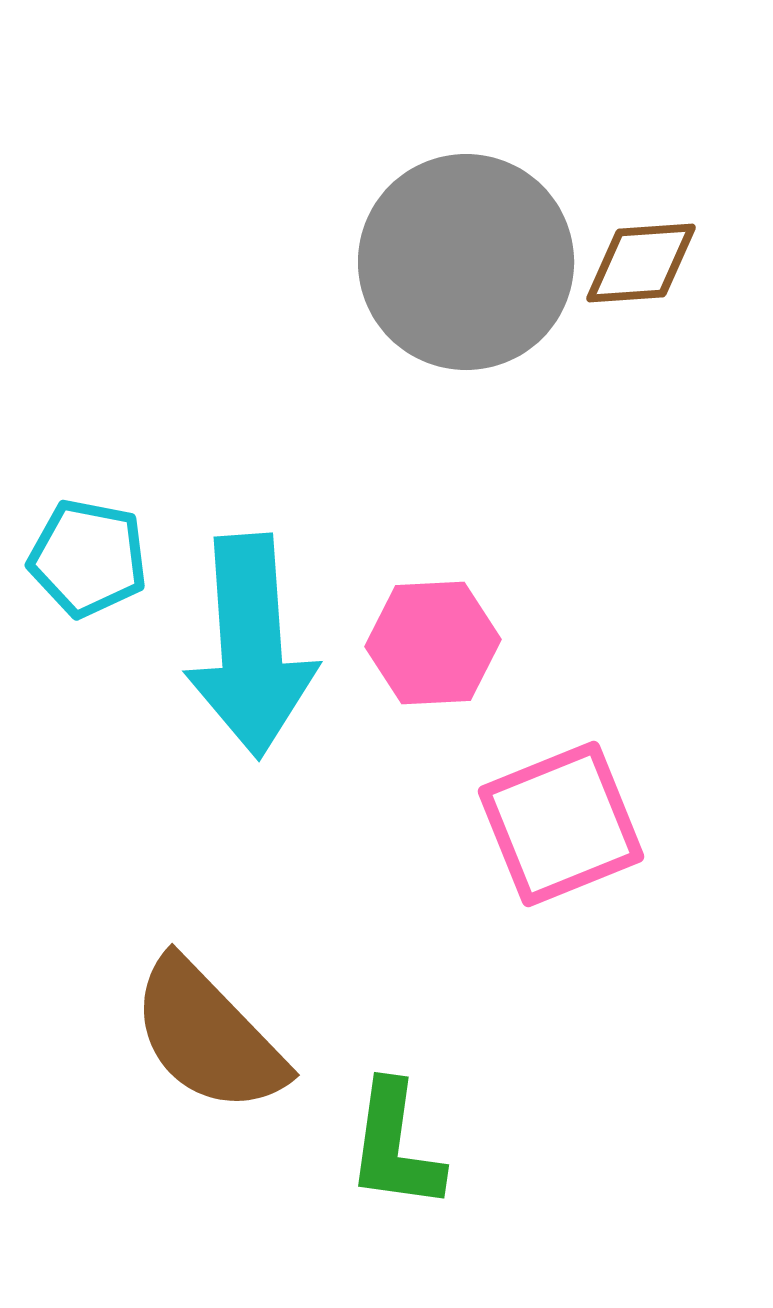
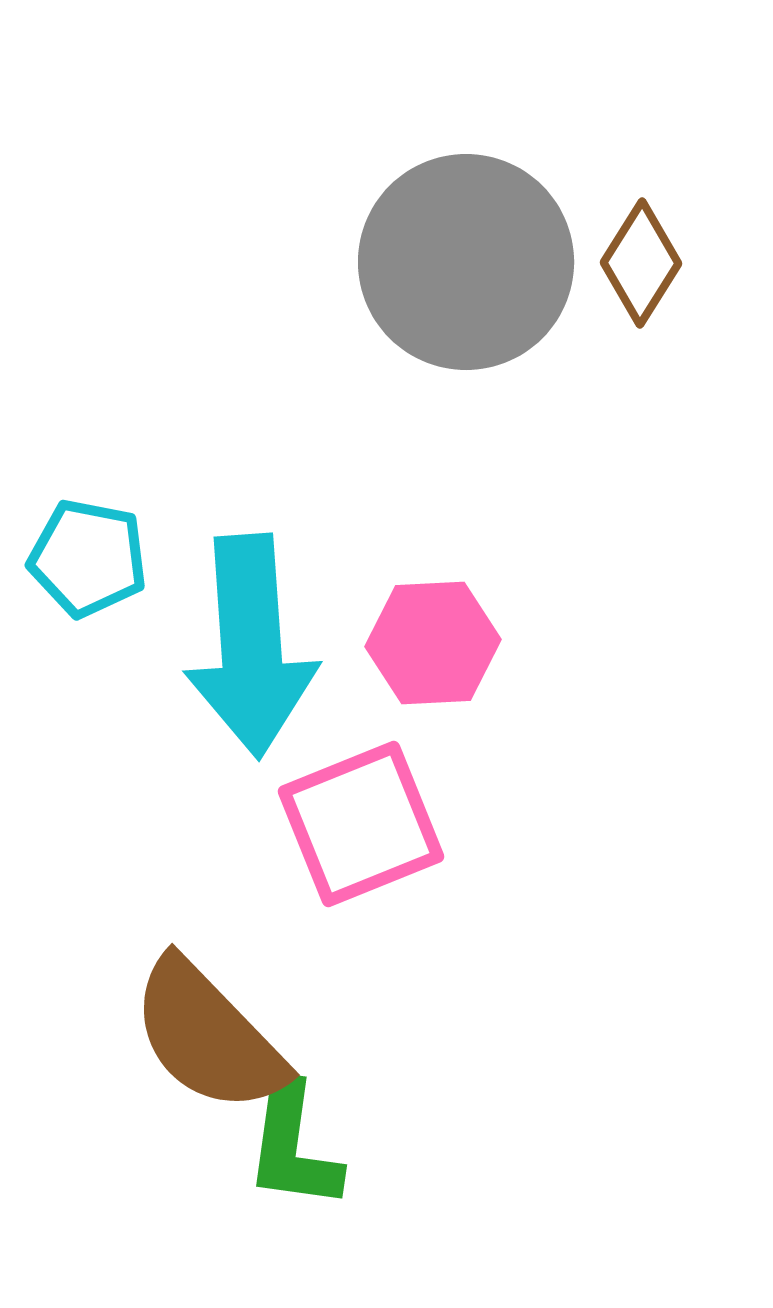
brown diamond: rotated 54 degrees counterclockwise
pink square: moved 200 px left
green L-shape: moved 102 px left
